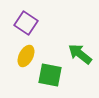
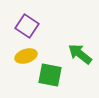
purple square: moved 1 px right, 3 px down
yellow ellipse: rotated 45 degrees clockwise
